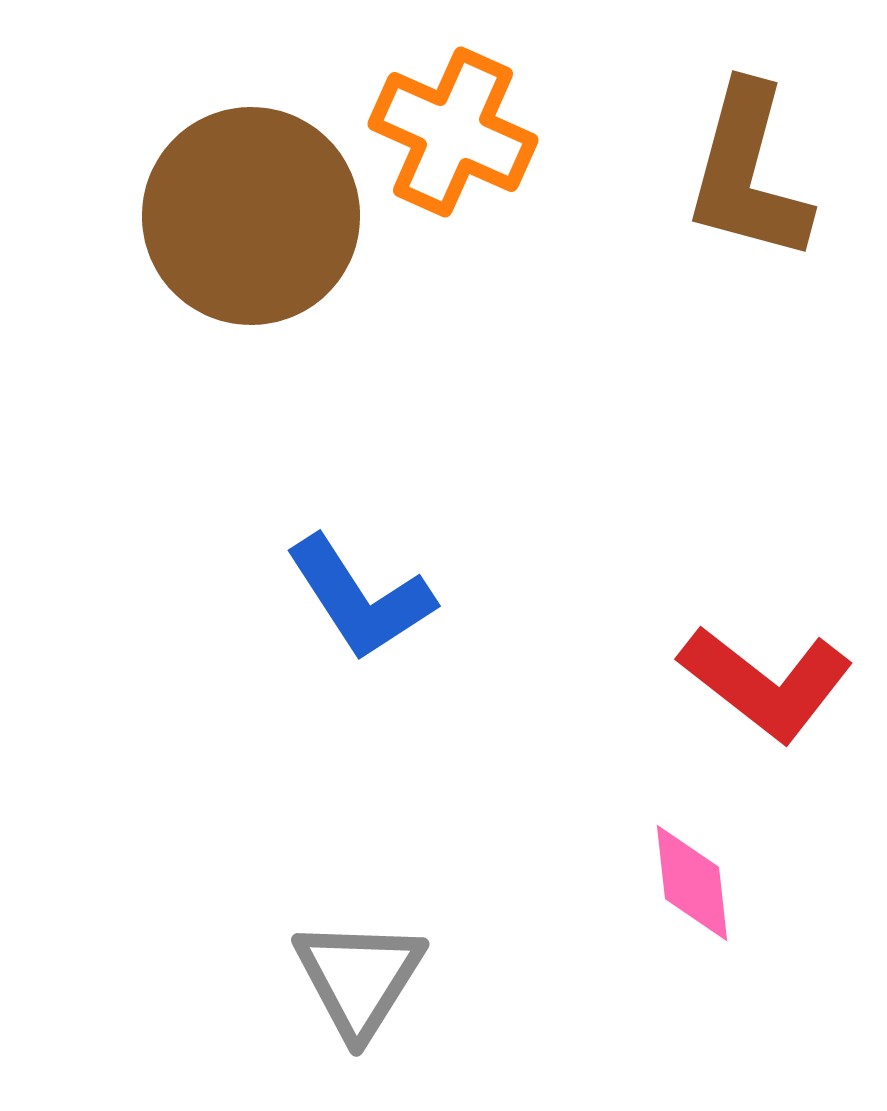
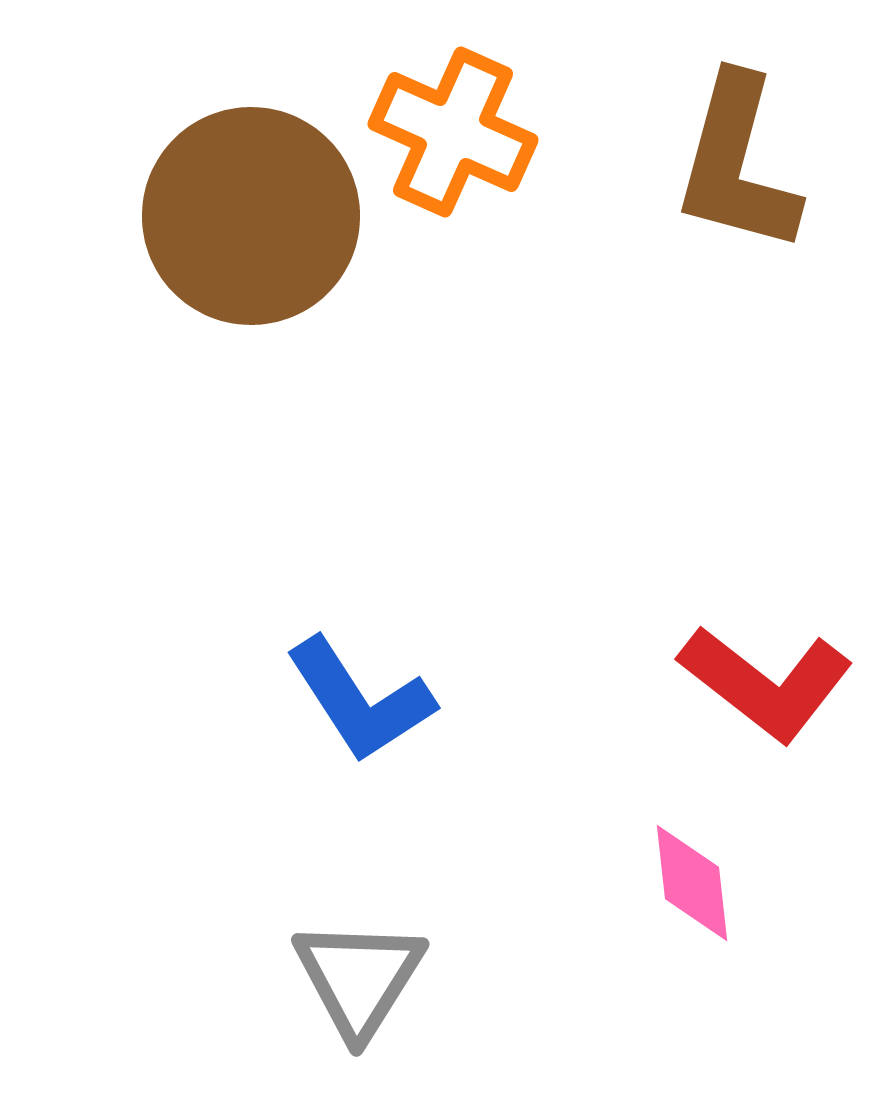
brown L-shape: moved 11 px left, 9 px up
blue L-shape: moved 102 px down
